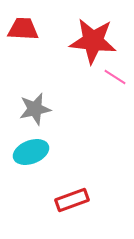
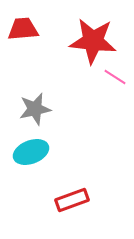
red trapezoid: rotated 8 degrees counterclockwise
